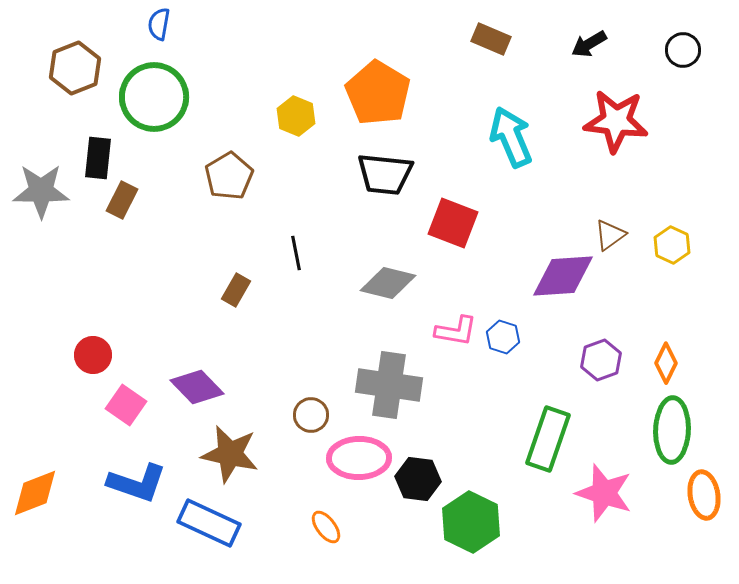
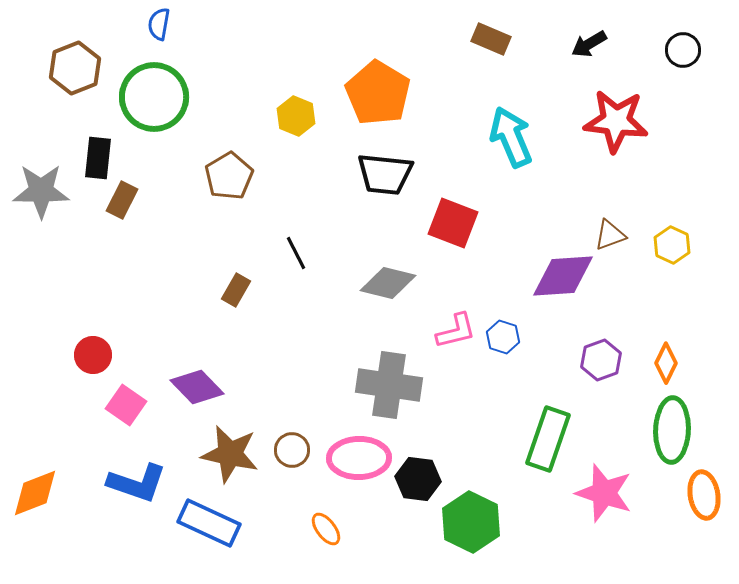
brown triangle at (610, 235): rotated 16 degrees clockwise
black line at (296, 253): rotated 16 degrees counterclockwise
pink L-shape at (456, 331): rotated 24 degrees counterclockwise
brown circle at (311, 415): moved 19 px left, 35 px down
orange ellipse at (326, 527): moved 2 px down
